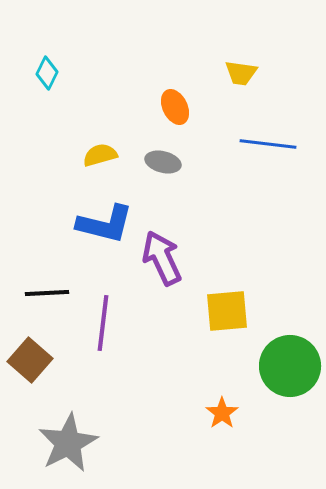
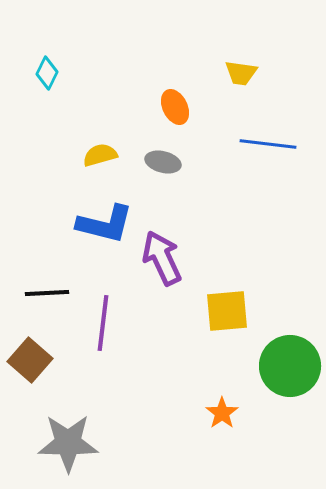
gray star: rotated 28 degrees clockwise
